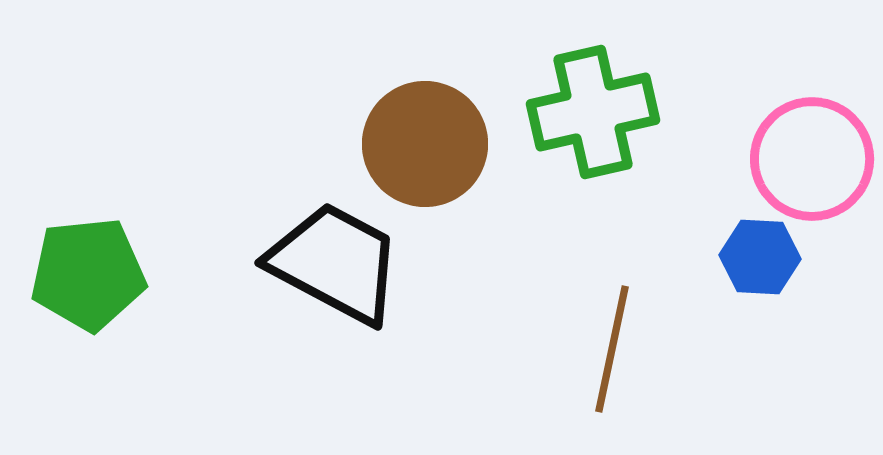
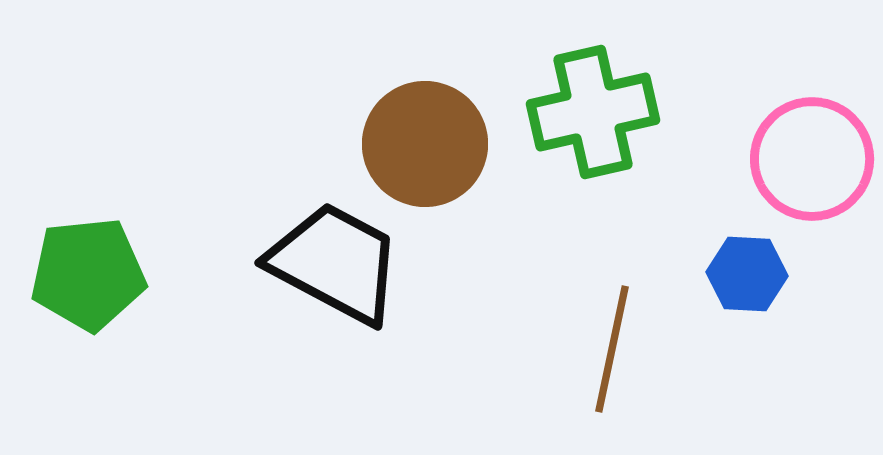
blue hexagon: moved 13 px left, 17 px down
